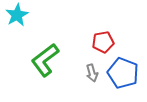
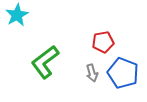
green L-shape: moved 2 px down
